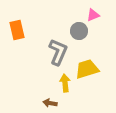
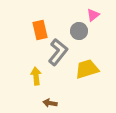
pink triangle: rotated 16 degrees counterclockwise
orange rectangle: moved 23 px right
gray L-shape: rotated 16 degrees clockwise
yellow arrow: moved 29 px left, 7 px up
